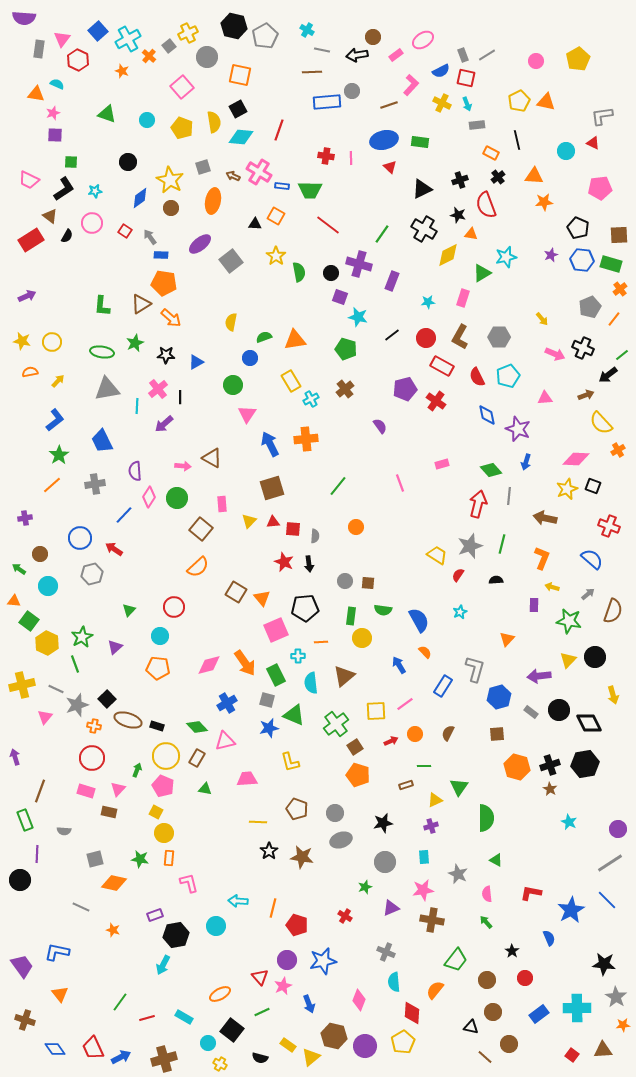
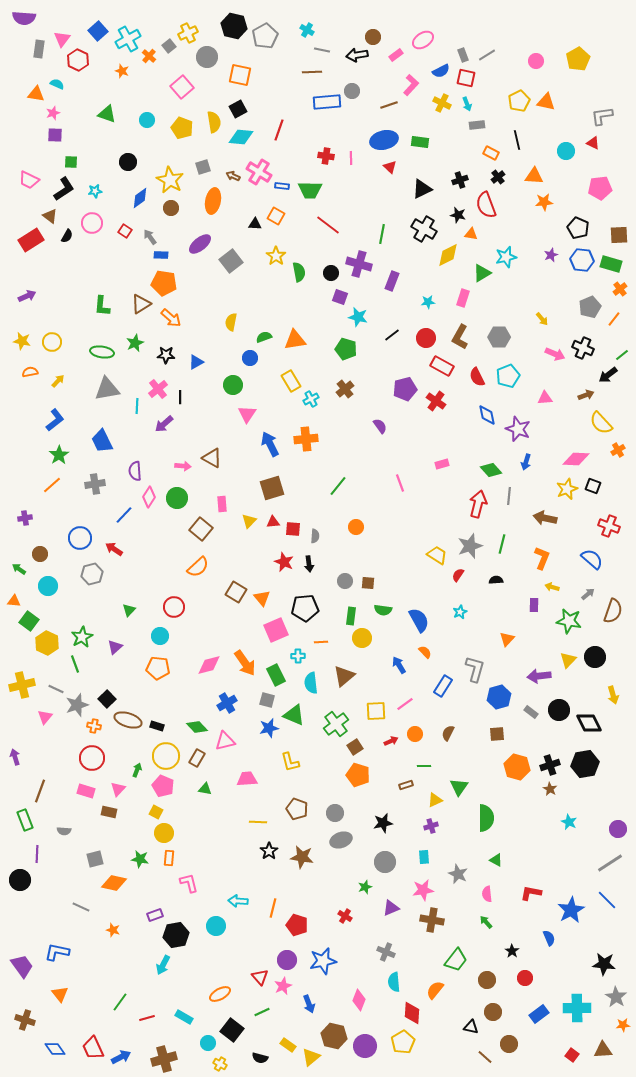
green line at (382, 234): rotated 24 degrees counterclockwise
